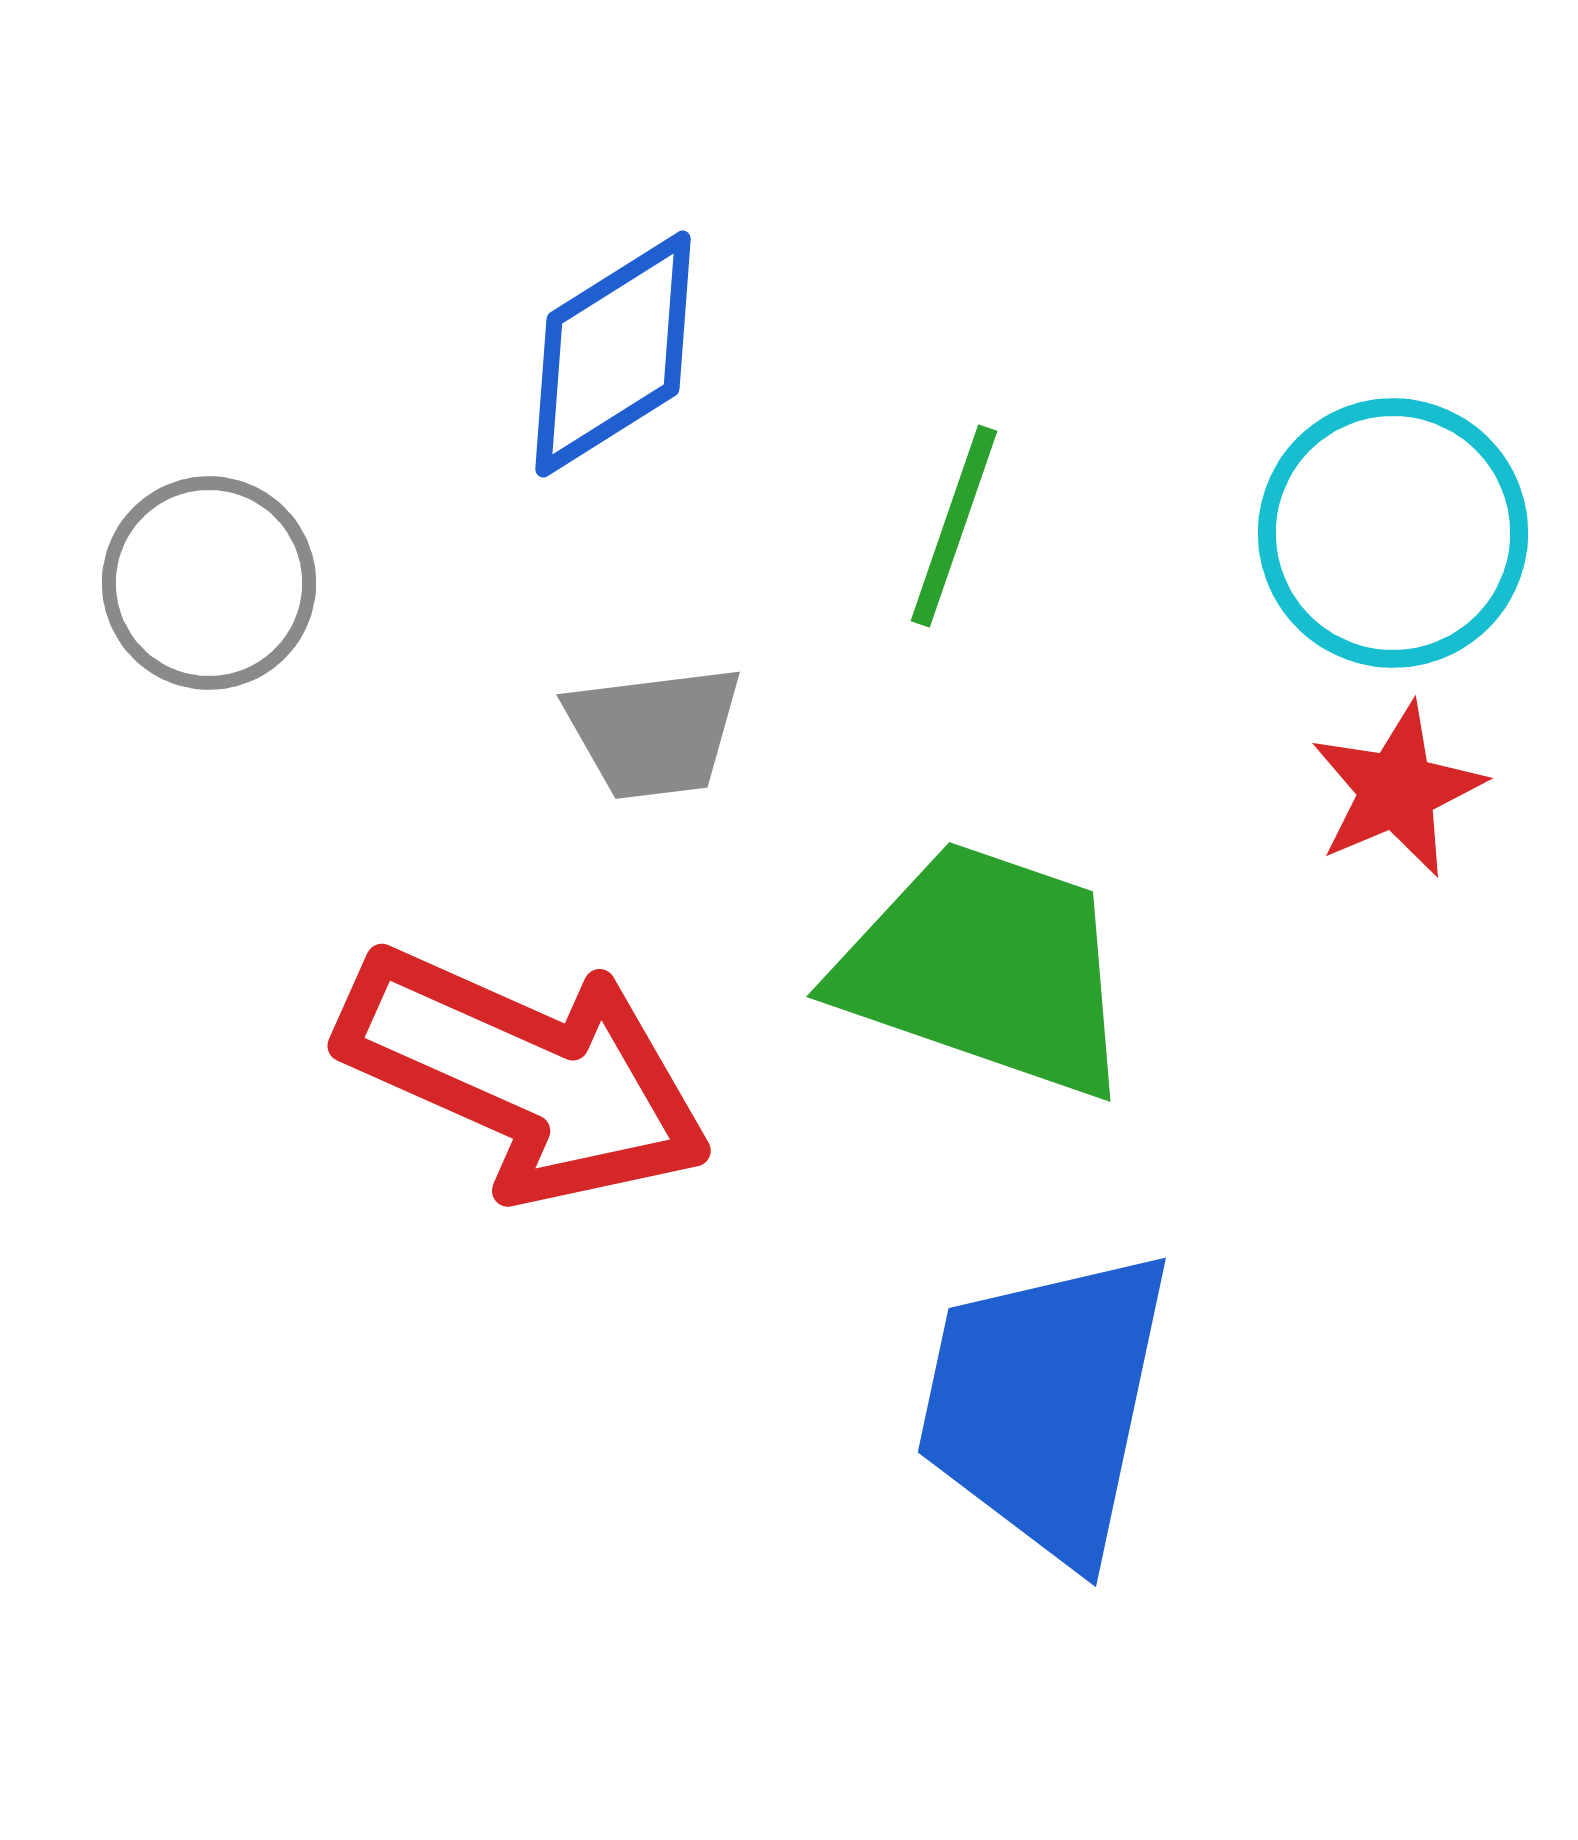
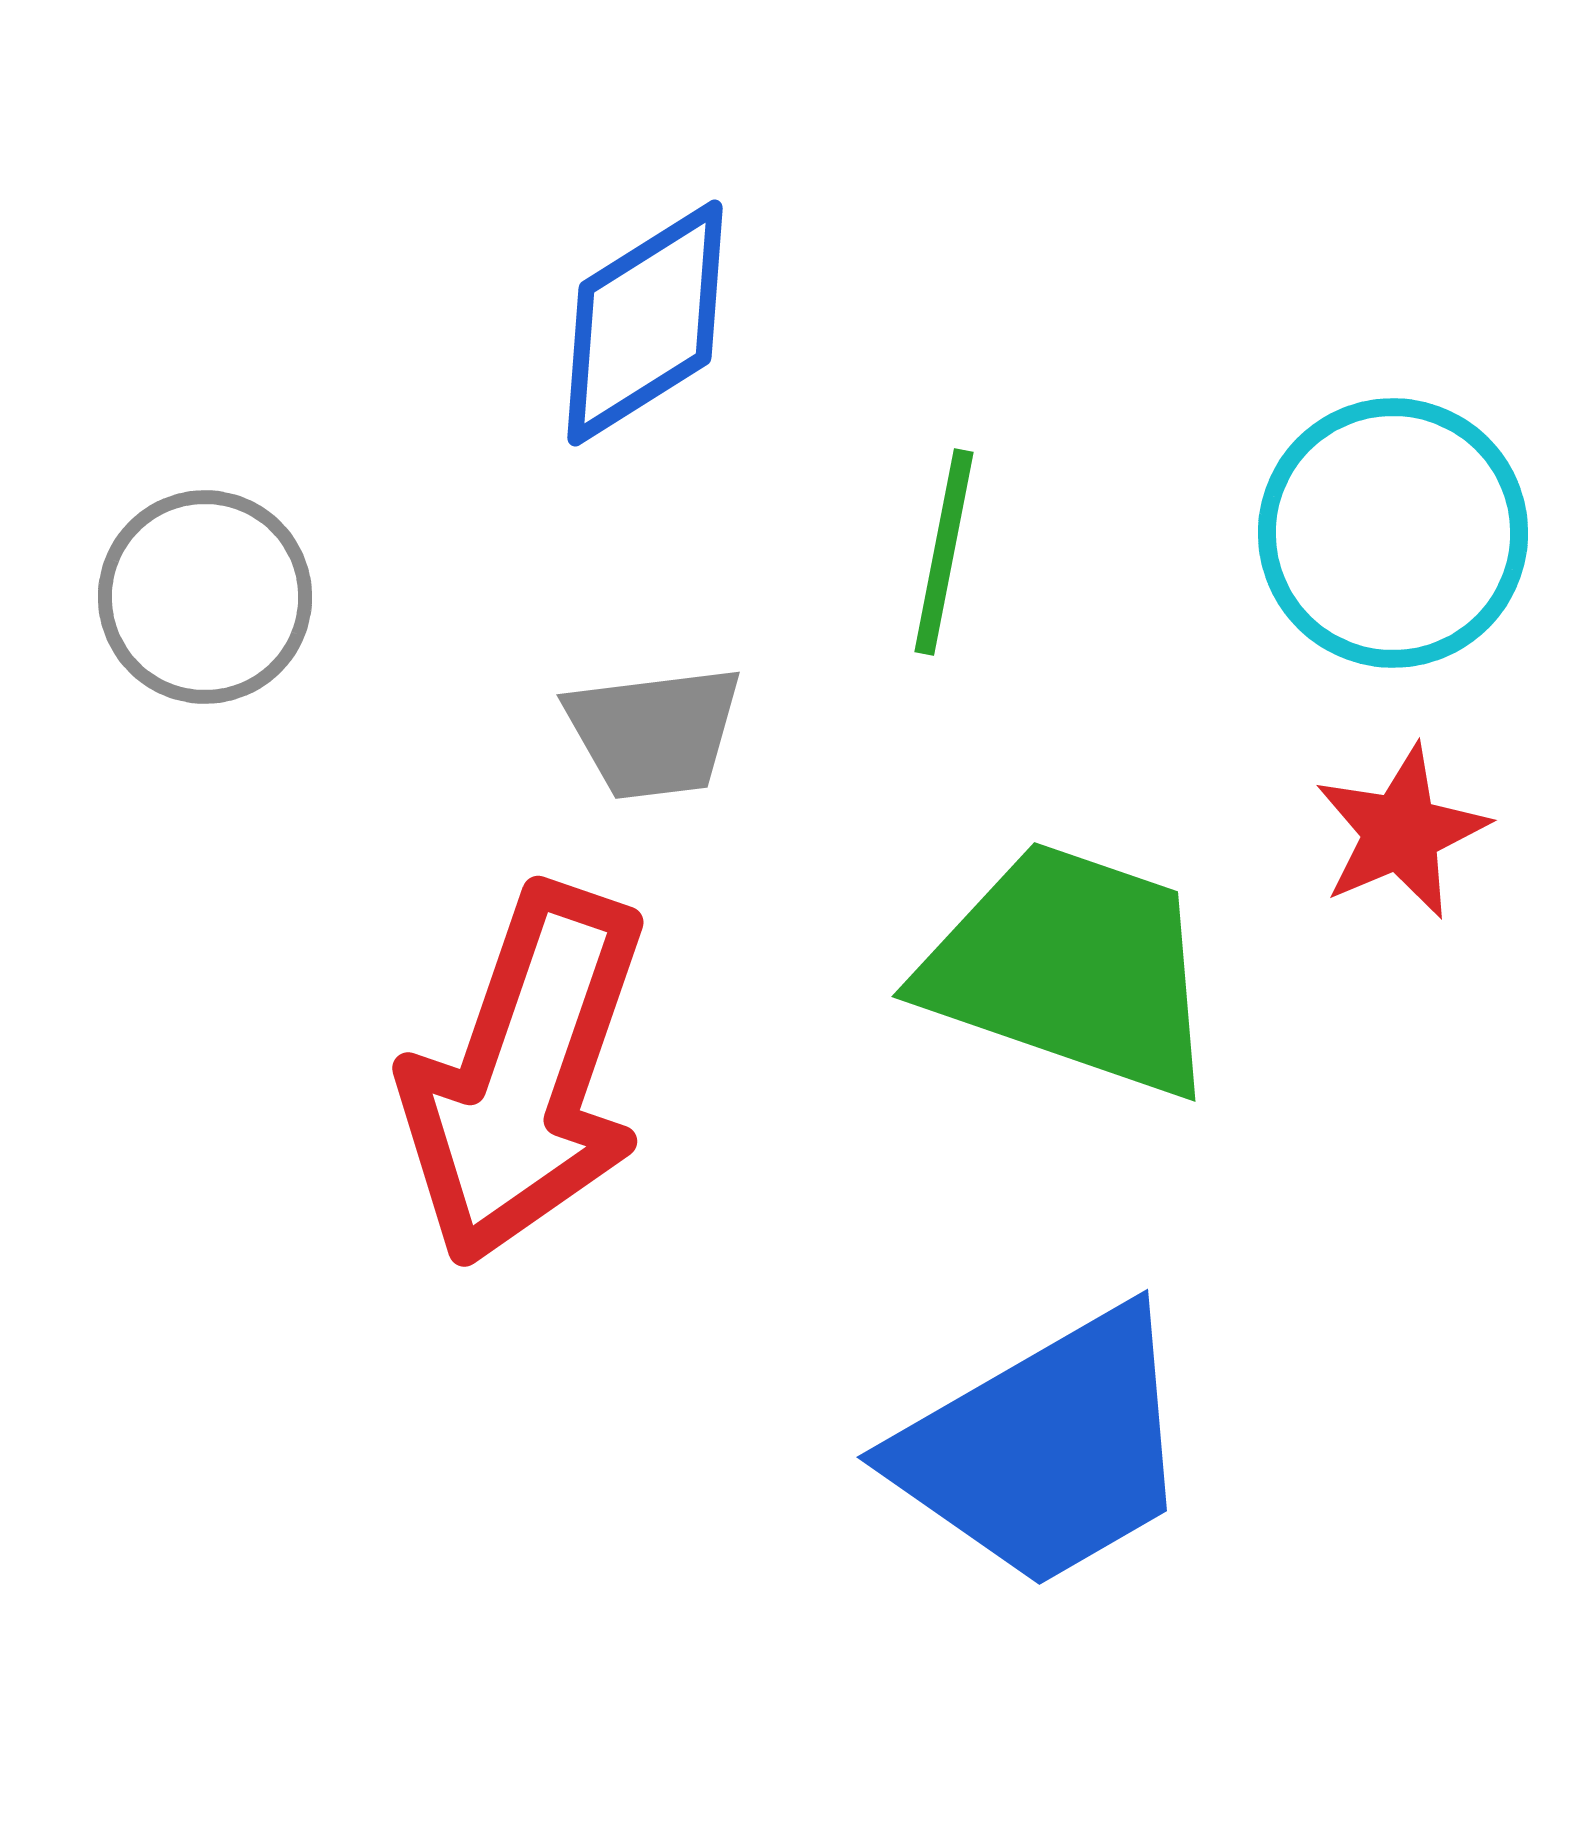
blue diamond: moved 32 px right, 31 px up
green line: moved 10 px left, 26 px down; rotated 8 degrees counterclockwise
gray circle: moved 4 px left, 14 px down
red star: moved 4 px right, 42 px down
green trapezoid: moved 85 px right
red arrow: rotated 85 degrees clockwise
blue trapezoid: moved 1 px right, 45 px down; rotated 132 degrees counterclockwise
